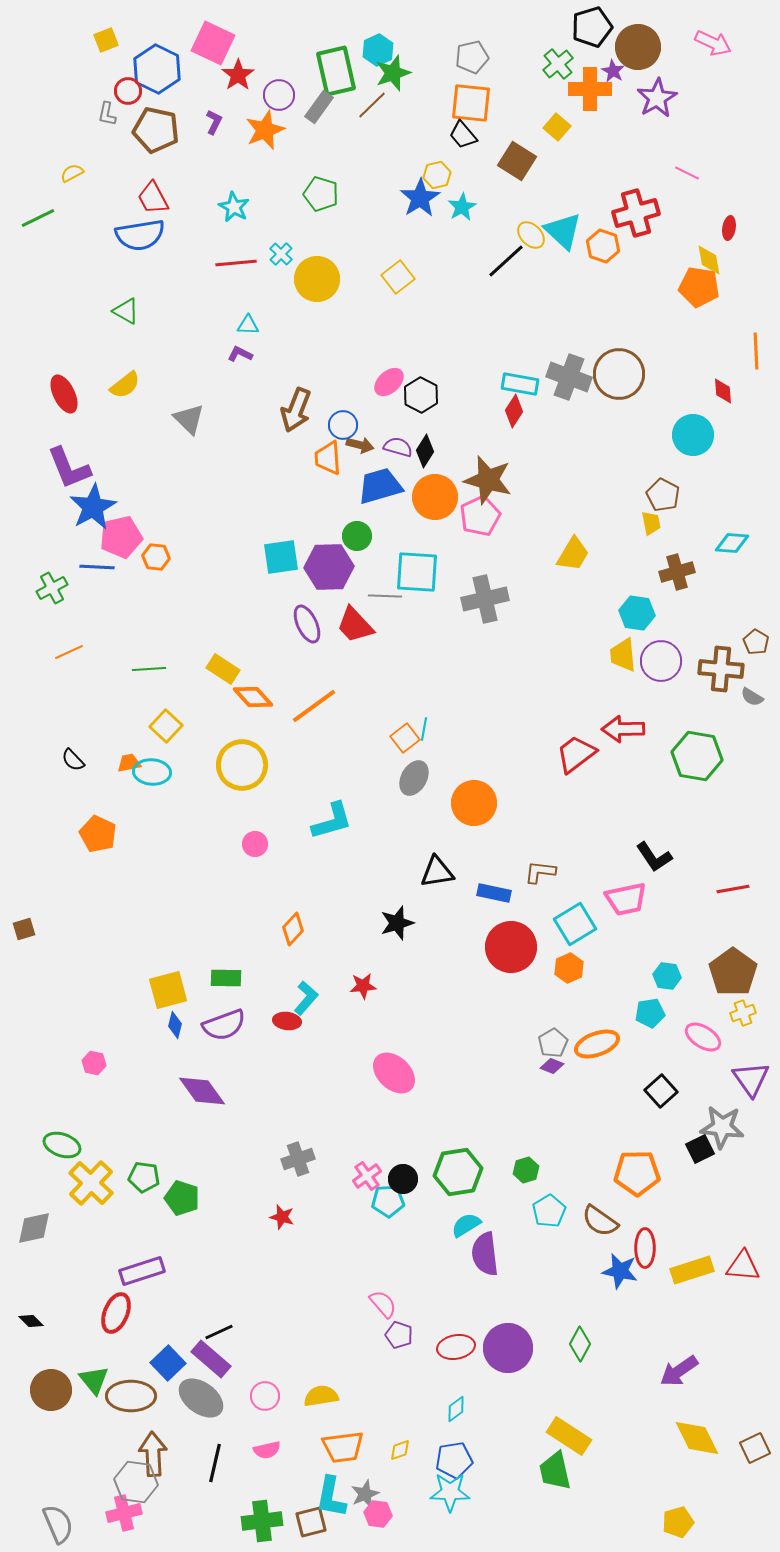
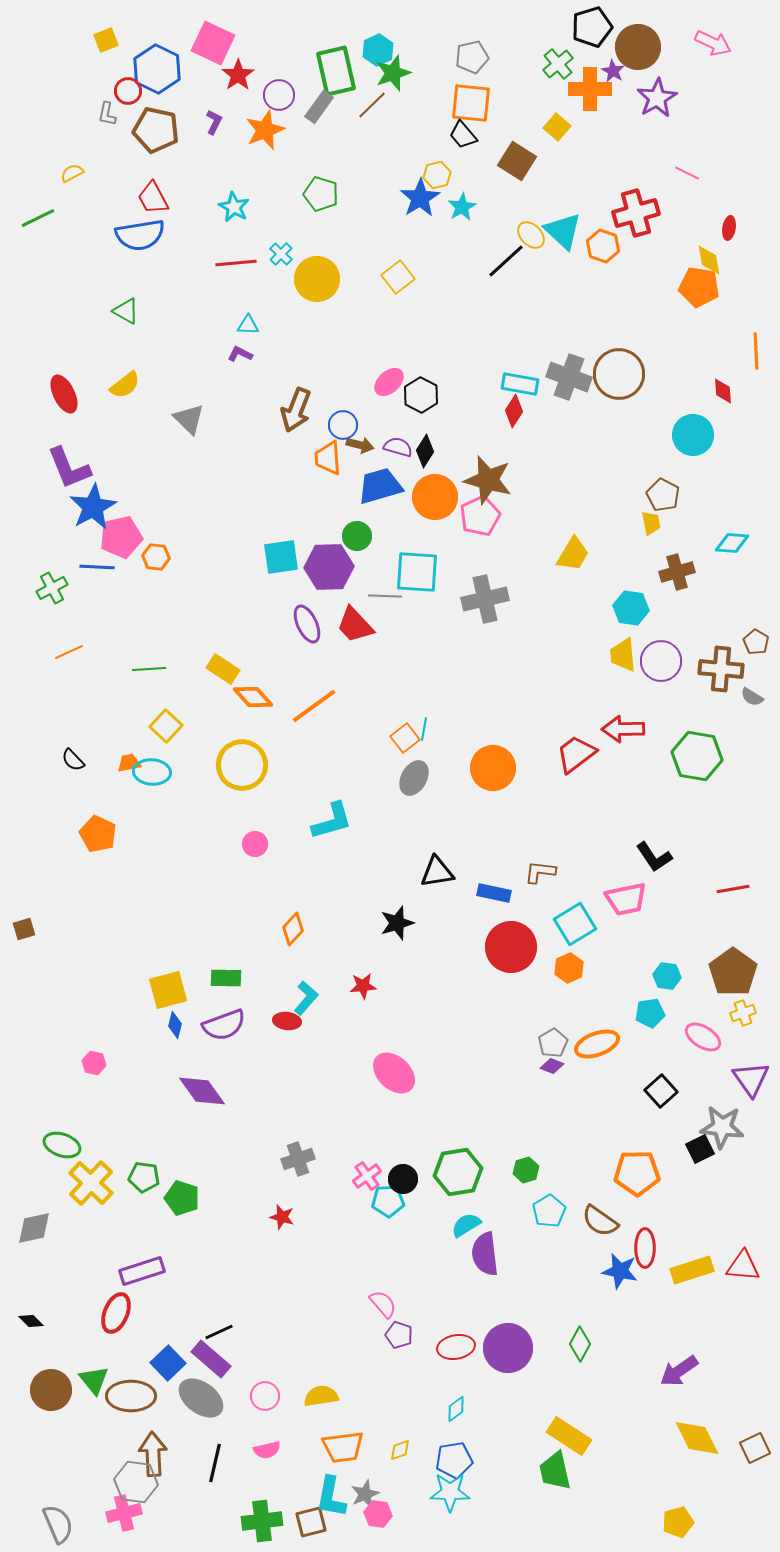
cyan hexagon at (637, 613): moved 6 px left, 5 px up
orange circle at (474, 803): moved 19 px right, 35 px up
